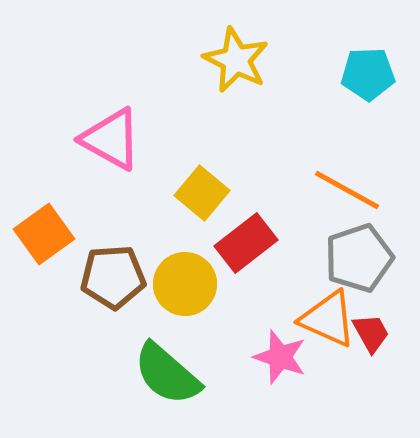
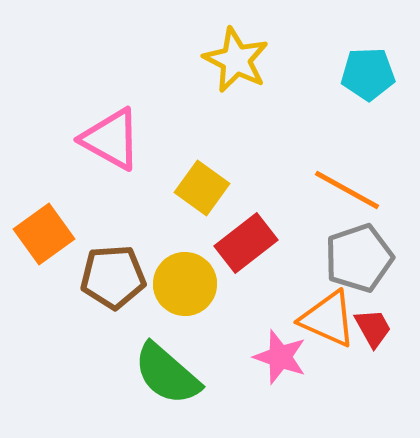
yellow square: moved 5 px up; rotated 4 degrees counterclockwise
red trapezoid: moved 2 px right, 5 px up
